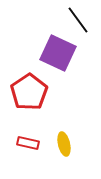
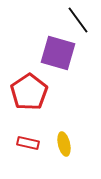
purple square: rotated 9 degrees counterclockwise
